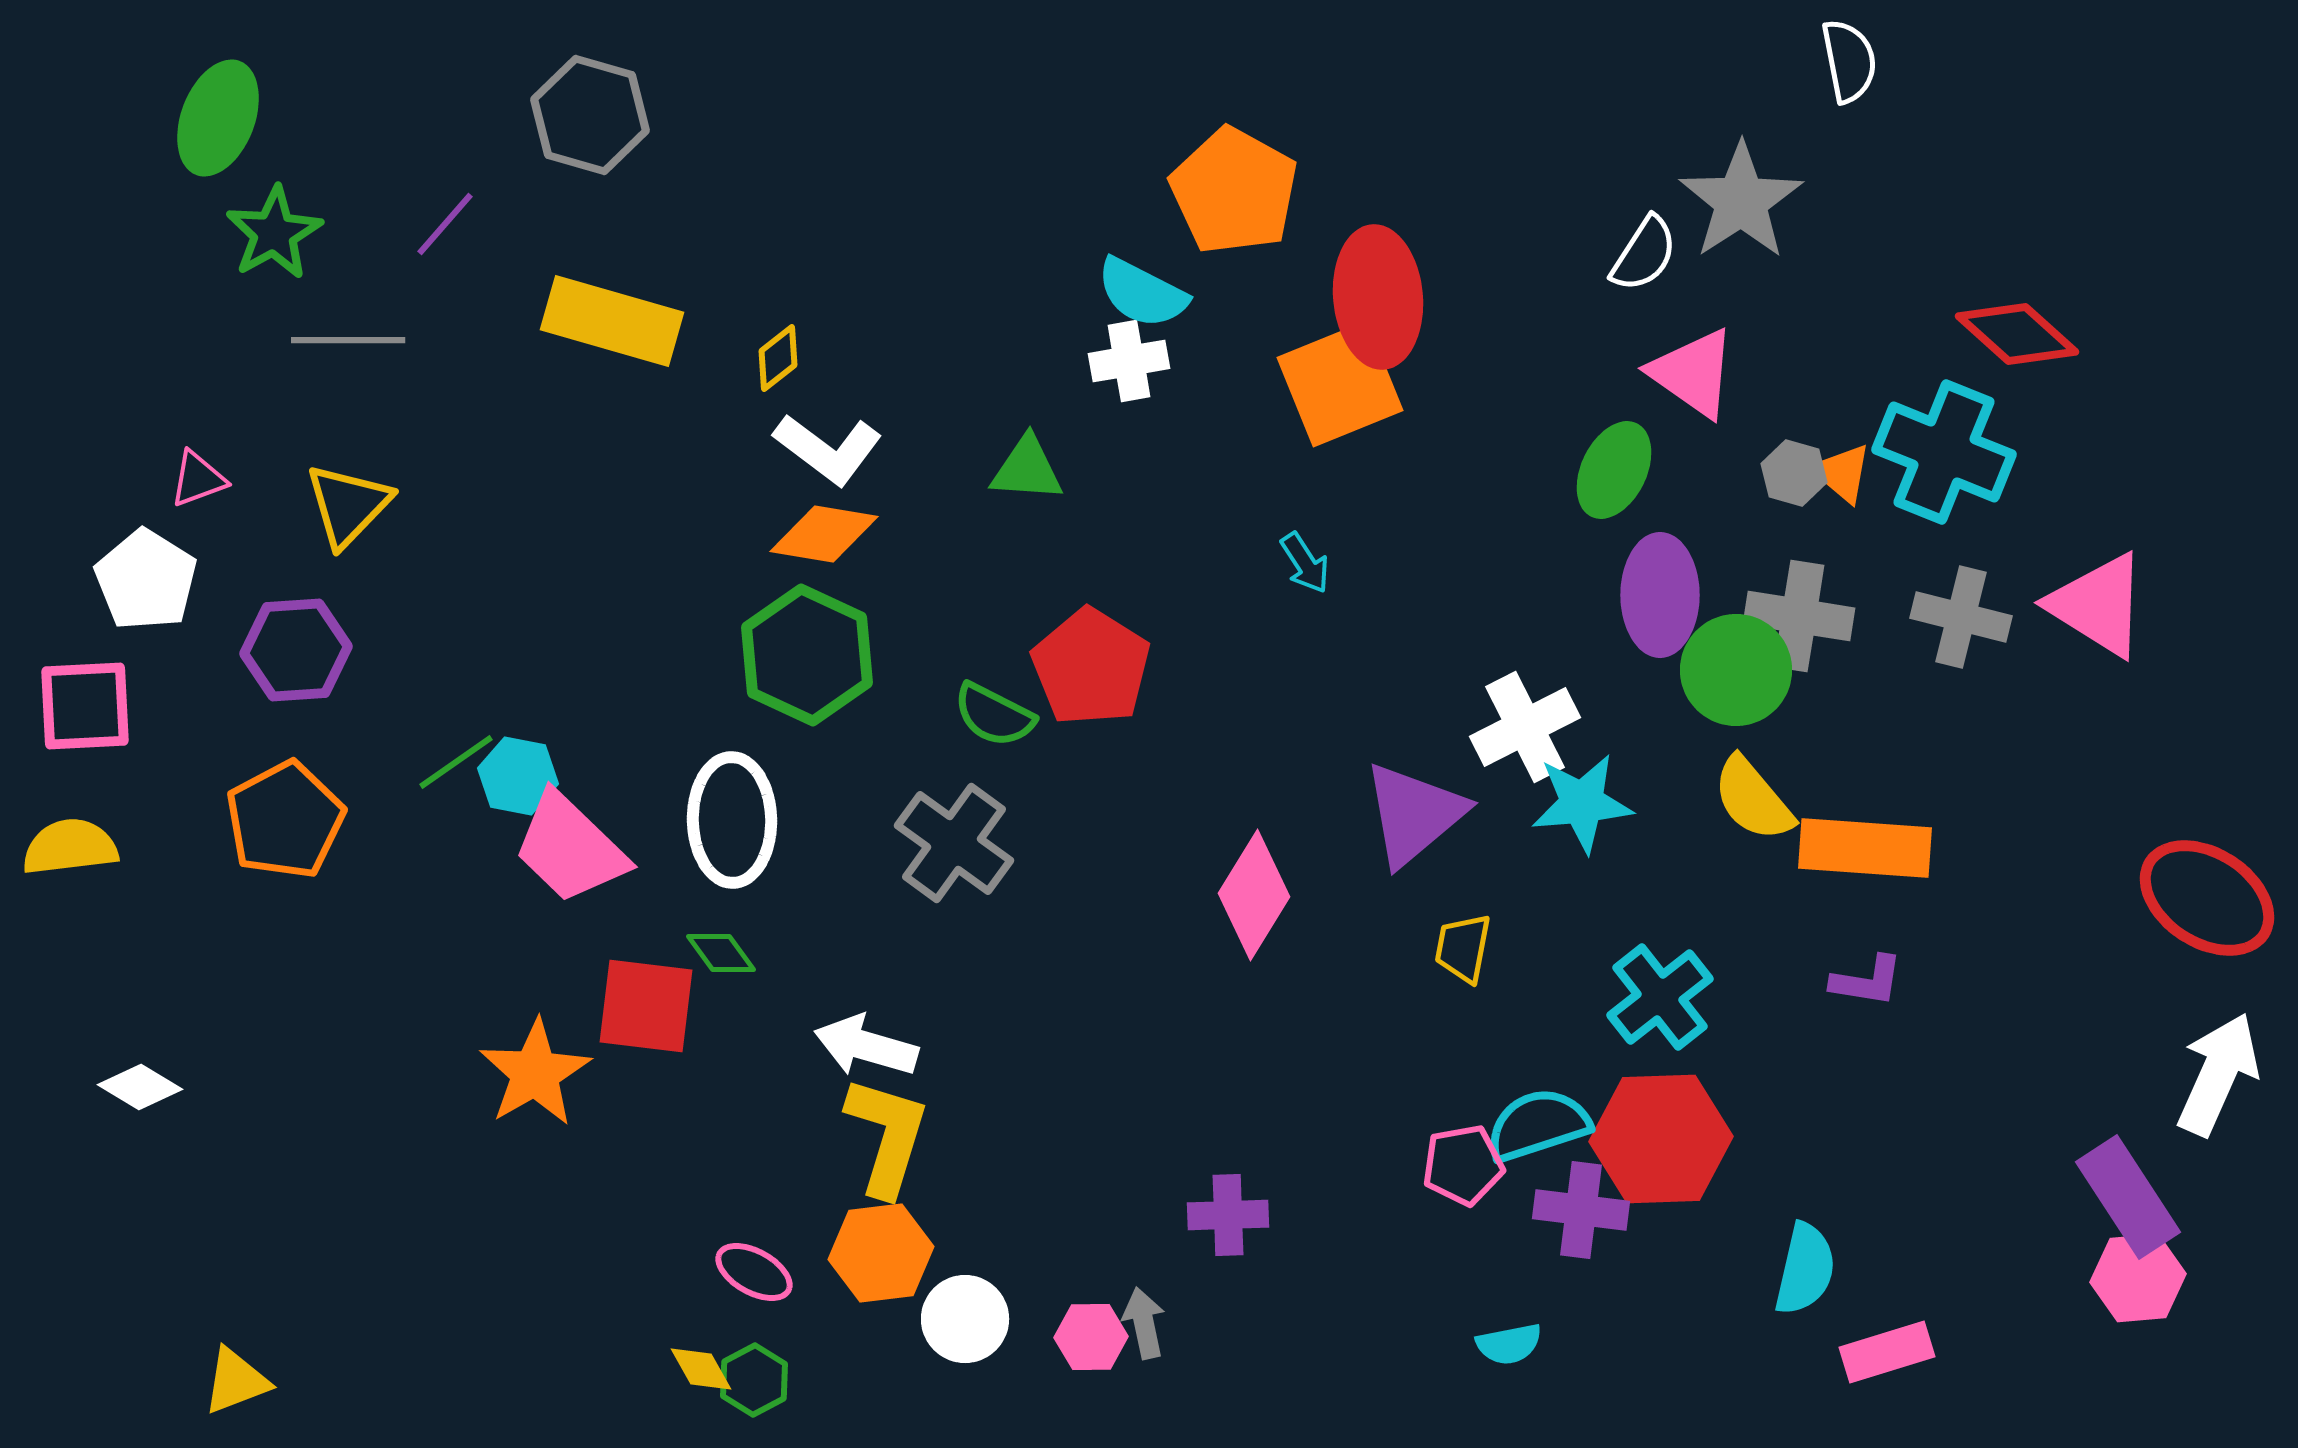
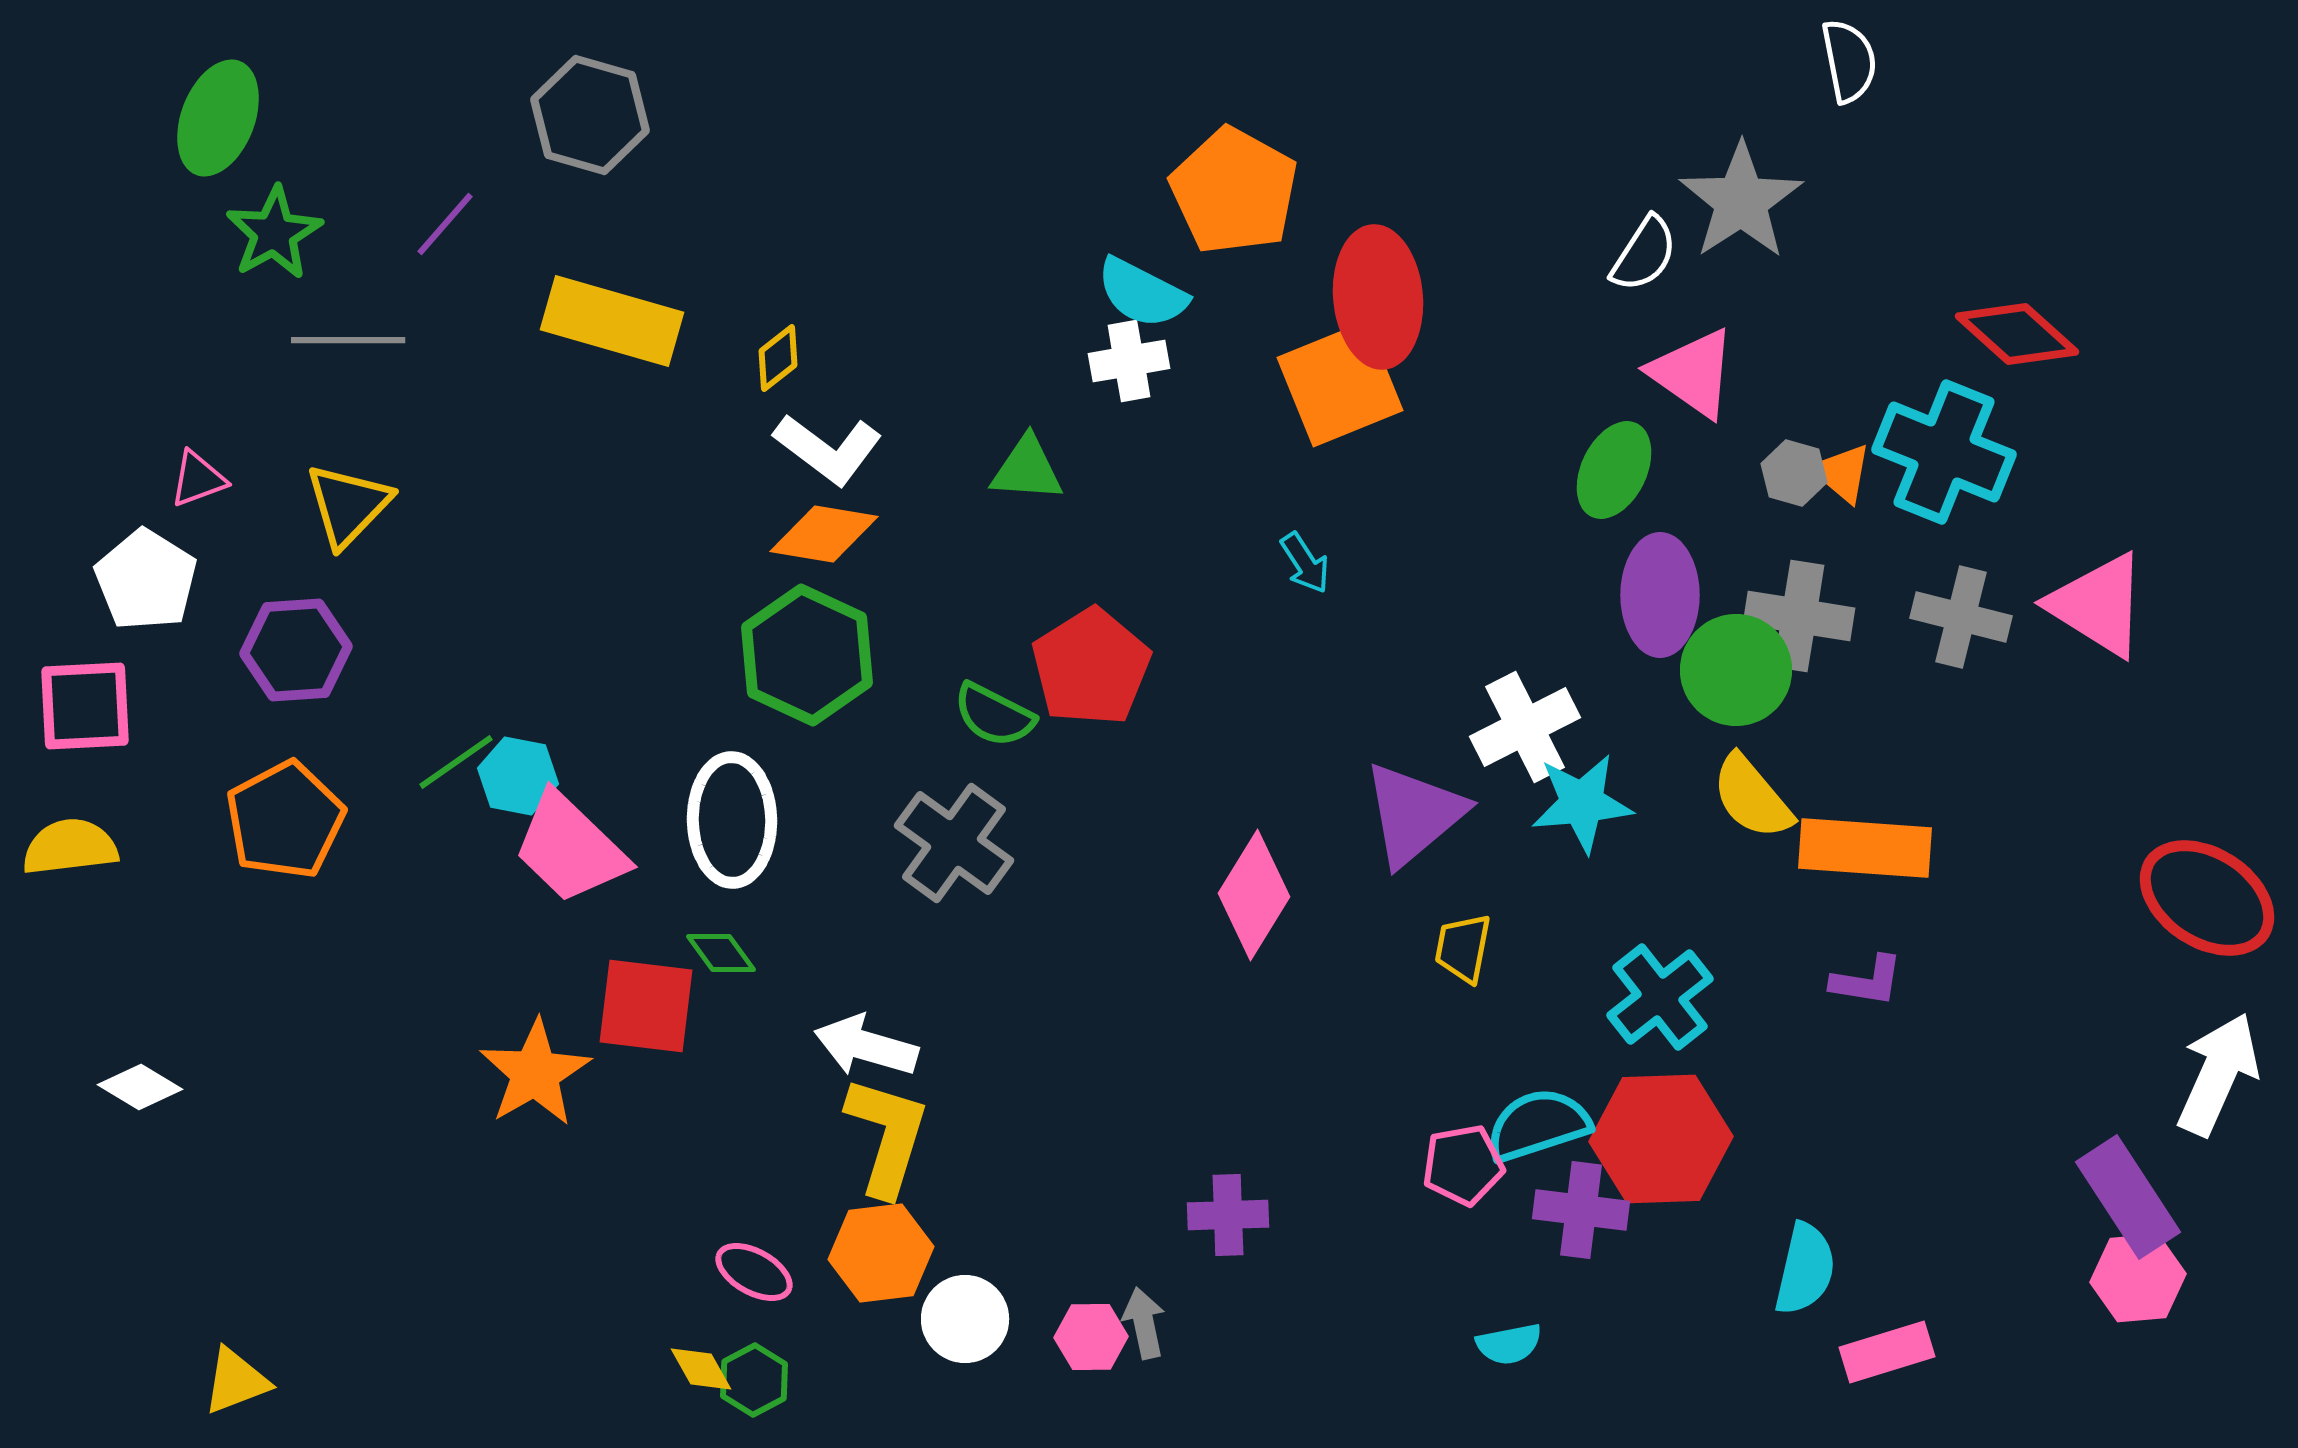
red pentagon at (1091, 667): rotated 8 degrees clockwise
yellow semicircle at (1753, 799): moved 1 px left, 2 px up
